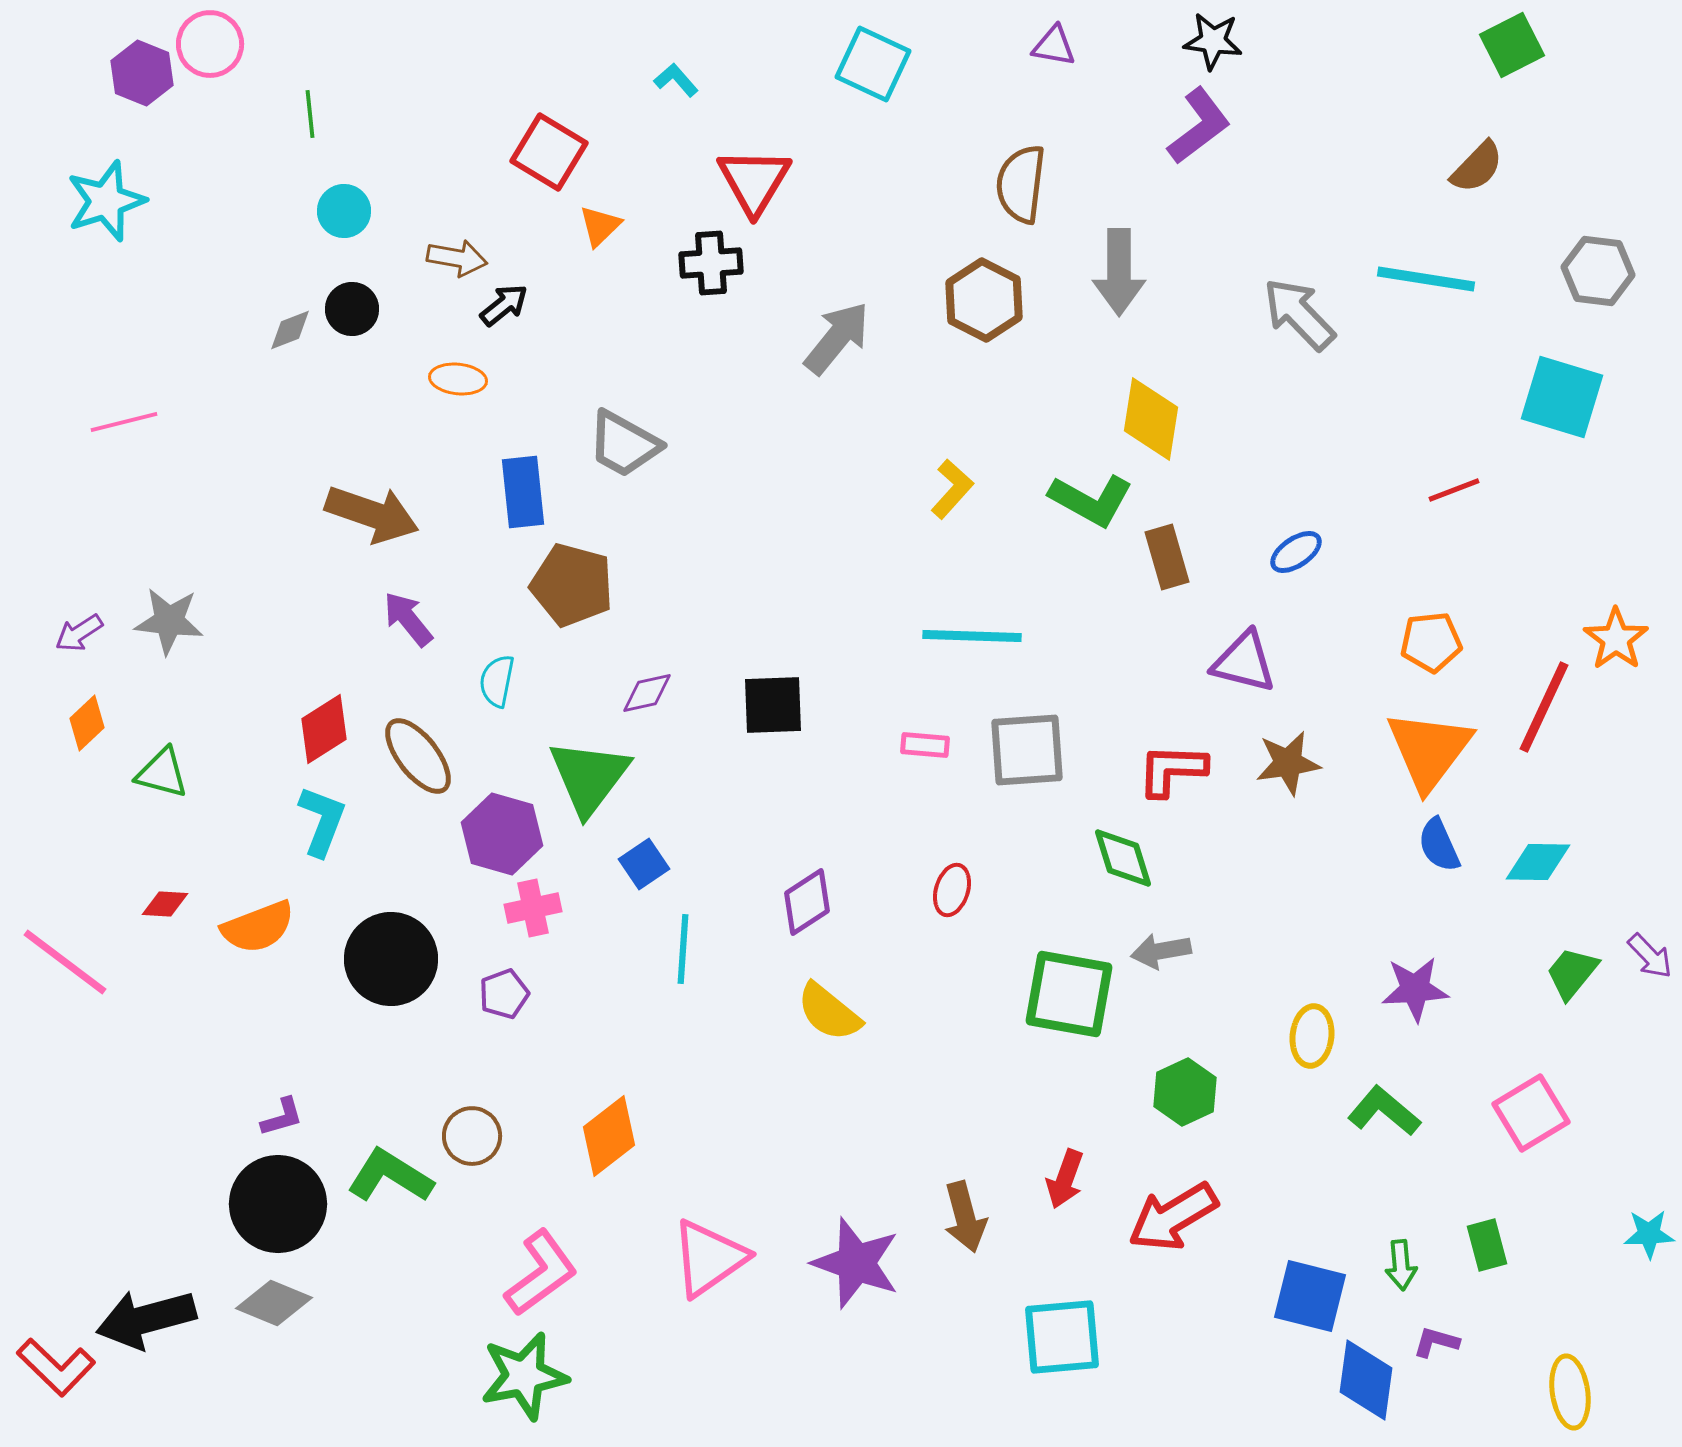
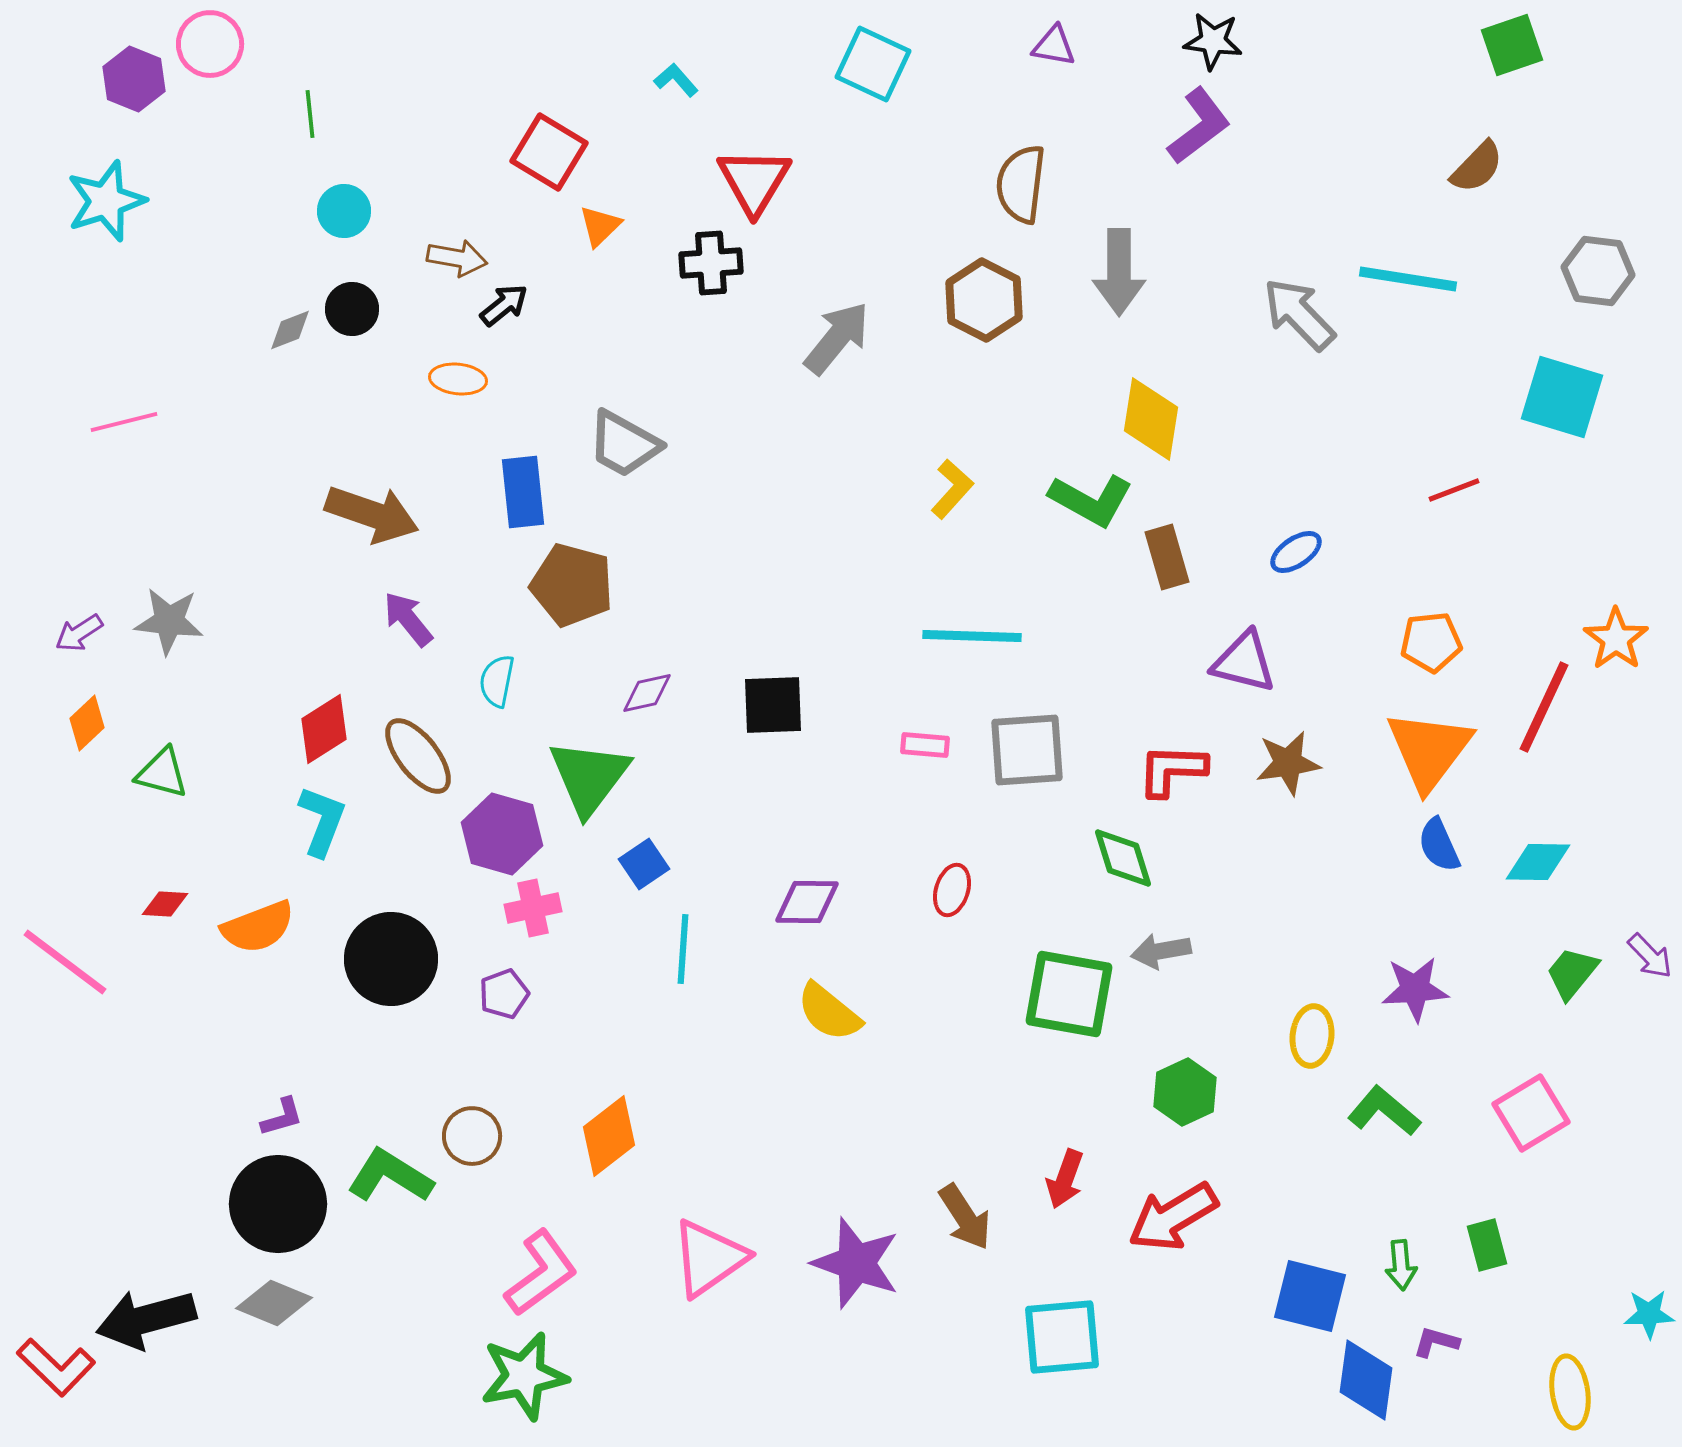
green square at (1512, 45): rotated 8 degrees clockwise
purple hexagon at (142, 73): moved 8 px left, 6 px down
cyan line at (1426, 279): moved 18 px left
purple diamond at (807, 902): rotated 34 degrees clockwise
brown arrow at (965, 1217): rotated 18 degrees counterclockwise
cyan star at (1649, 1234): moved 80 px down
